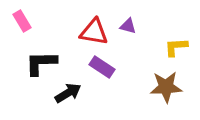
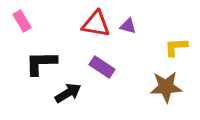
red triangle: moved 2 px right, 8 px up
